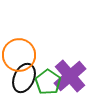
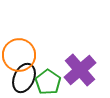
purple cross: moved 10 px right, 6 px up
